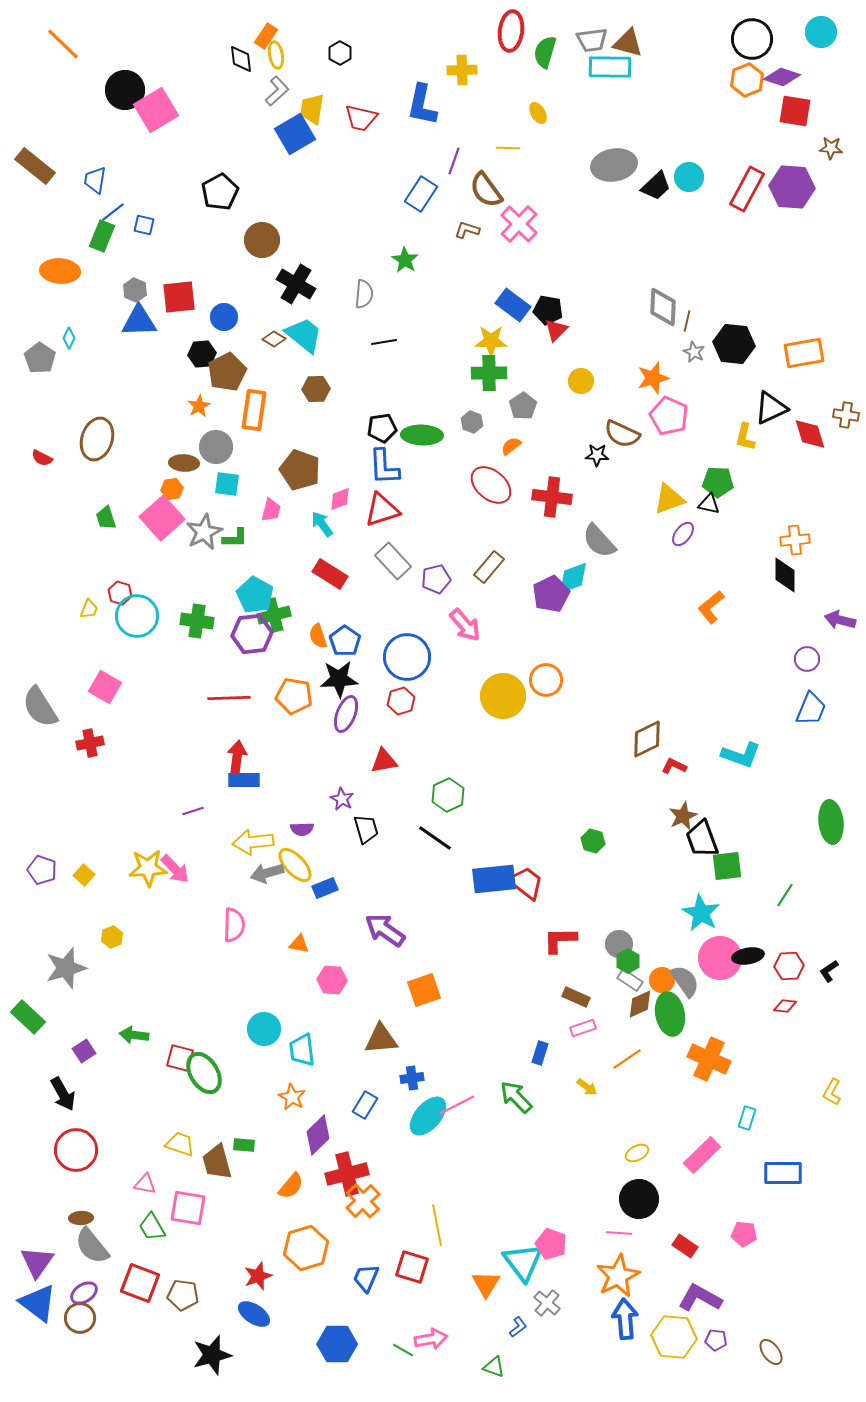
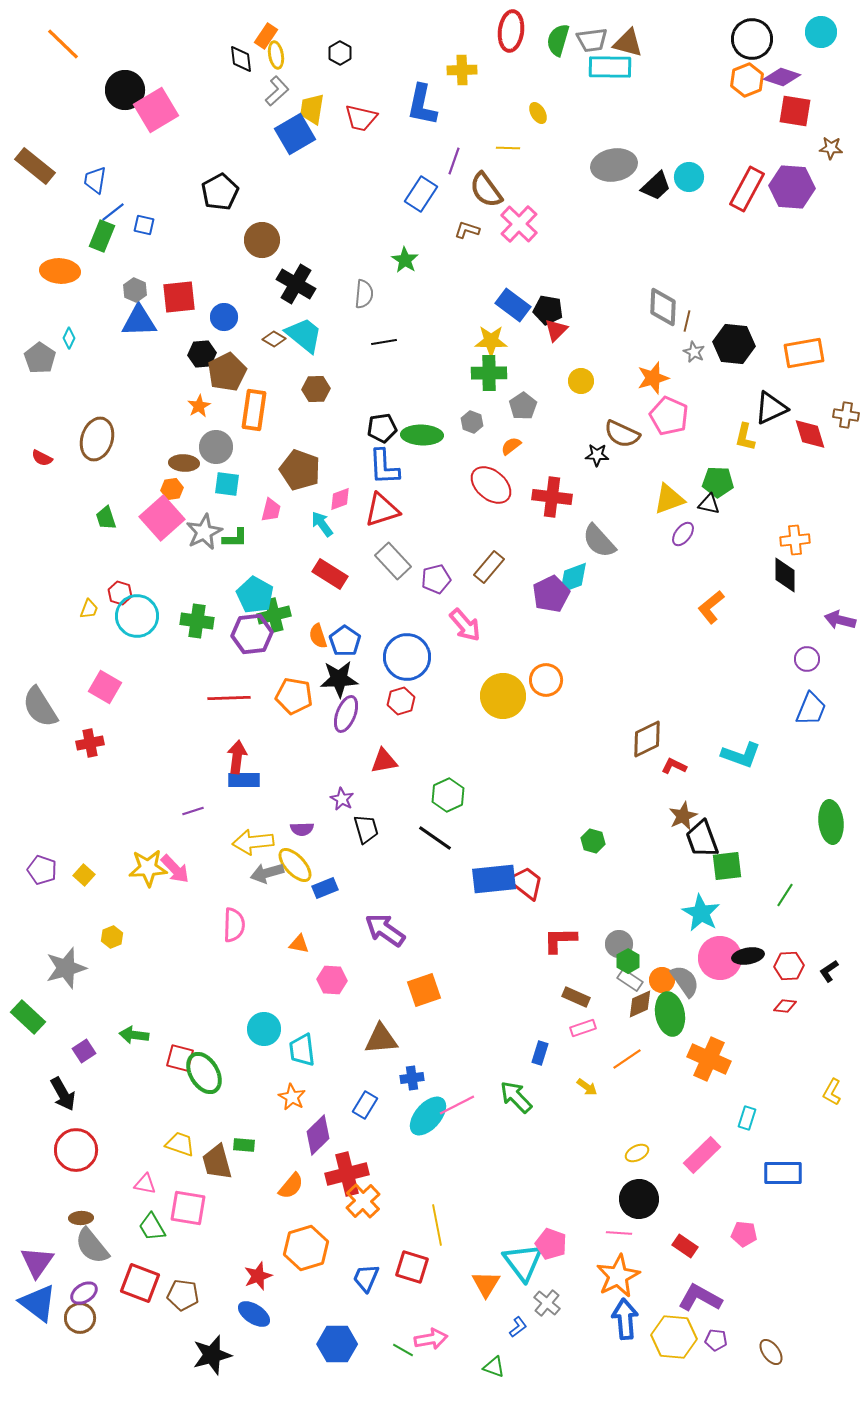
green semicircle at (545, 52): moved 13 px right, 12 px up
